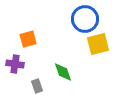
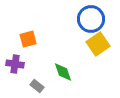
blue circle: moved 6 px right
yellow square: rotated 20 degrees counterclockwise
gray rectangle: rotated 32 degrees counterclockwise
